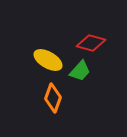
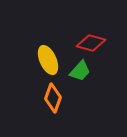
yellow ellipse: rotated 36 degrees clockwise
